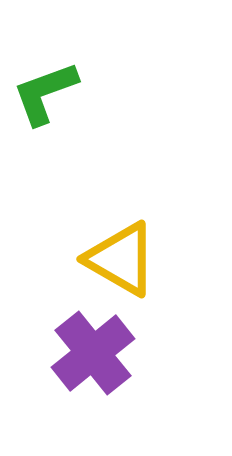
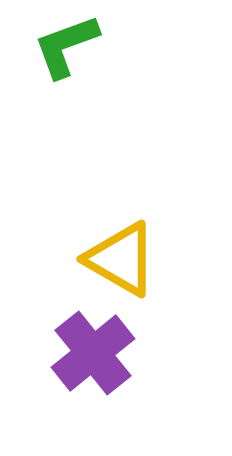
green L-shape: moved 21 px right, 47 px up
